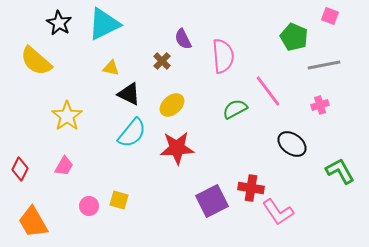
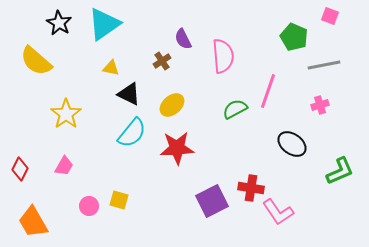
cyan triangle: rotated 9 degrees counterclockwise
brown cross: rotated 12 degrees clockwise
pink line: rotated 56 degrees clockwise
yellow star: moved 1 px left, 2 px up
green L-shape: rotated 96 degrees clockwise
